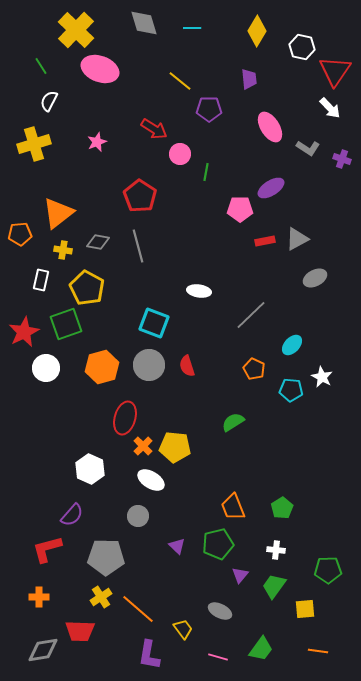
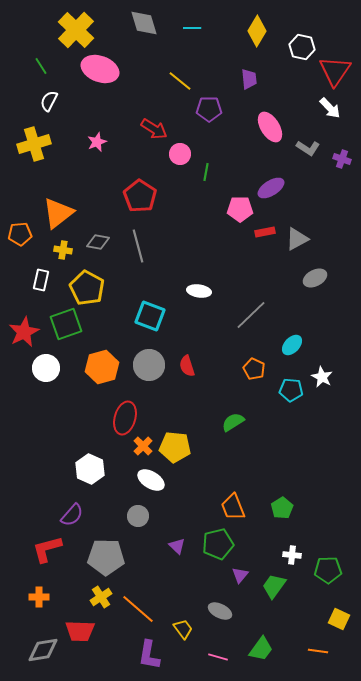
red rectangle at (265, 241): moved 9 px up
cyan square at (154, 323): moved 4 px left, 7 px up
white cross at (276, 550): moved 16 px right, 5 px down
yellow square at (305, 609): moved 34 px right, 10 px down; rotated 30 degrees clockwise
